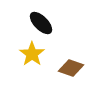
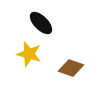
yellow star: moved 3 px left; rotated 20 degrees counterclockwise
